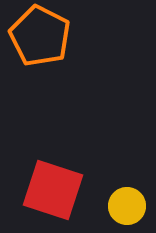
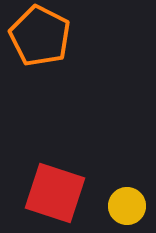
red square: moved 2 px right, 3 px down
